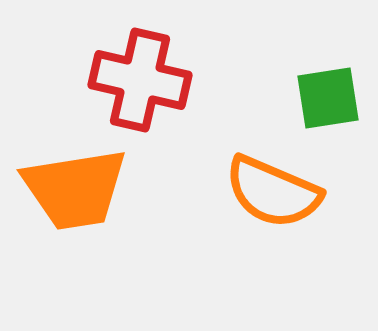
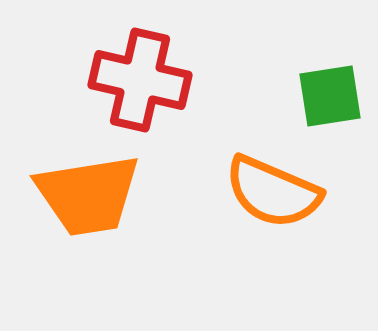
green square: moved 2 px right, 2 px up
orange trapezoid: moved 13 px right, 6 px down
